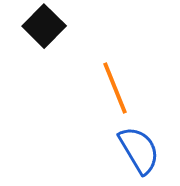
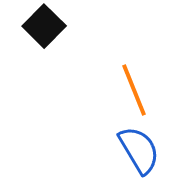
orange line: moved 19 px right, 2 px down
